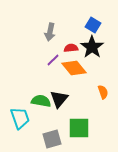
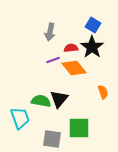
purple line: rotated 24 degrees clockwise
gray square: rotated 24 degrees clockwise
